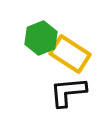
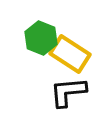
green hexagon: rotated 16 degrees counterclockwise
